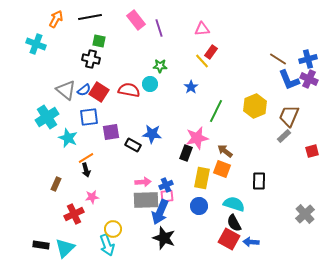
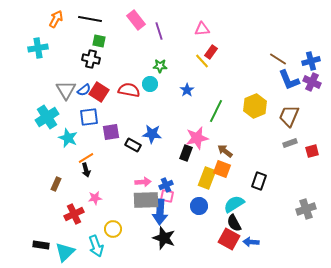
black line at (90, 17): moved 2 px down; rotated 20 degrees clockwise
purple line at (159, 28): moved 3 px down
cyan cross at (36, 44): moved 2 px right, 4 px down; rotated 30 degrees counterclockwise
blue cross at (308, 59): moved 3 px right, 2 px down
purple cross at (309, 79): moved 3 px right, 3 px down
blue star at (191, 87): moved 4 px left, 3 px down
gray triangle at (66, 90): rotated 20 degrees clockwise
gray rectangle at (284, 136): moved 6 px right, 7 px down; rotated 24 degrees clockwise
yellow rectangle at (202, 178): moved 5 px right; rotated 10 degrees clockwise
black rectangle at (259, 181): rotated 18 degrees clockwise
pink square at (167, 196): rotated 16 degrees clockwise
pink star at (92, 197): moved 3 px right, 1 px down
cyan semicircle at (234, 204): rotated 50 degrees counterclockwise
blue arrow at (160, 212): rotated 20 degrees counterclockwise
gray cross at (305, 214): moved 1 px right, 5 px up; rotated 24 degrees clockwise
cyan arrow at (107, 245): moved 11 px left, 1 px down
cyan triangle at (65, 248): moved 4 px down
